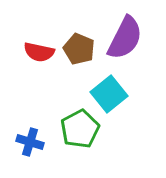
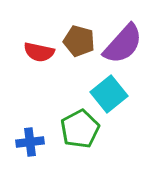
purple semicircle: moved 2 px left, 6 px down; rotated 15 degrees clockwise
brown pentagon: moved 8 px up; rotated 8 degrees counterclockwise
blue cross: rotated 24 degrees counterclockwise
